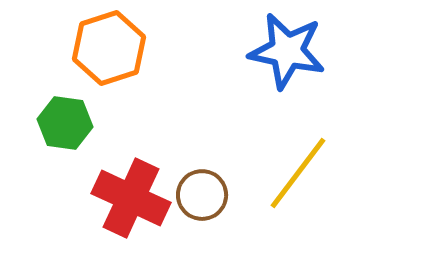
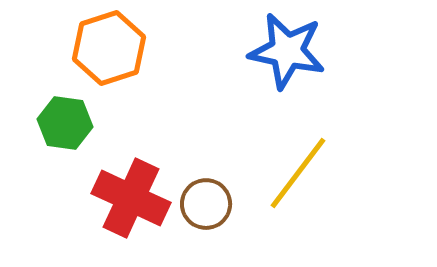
brown circle: moved 4 px right, 9 px down
